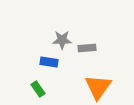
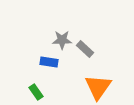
gray rectangle: moved 2 px left, 1 px down; rotated 48 degrees clockwise
green rectangle: moved 2 px left, 3 px down
